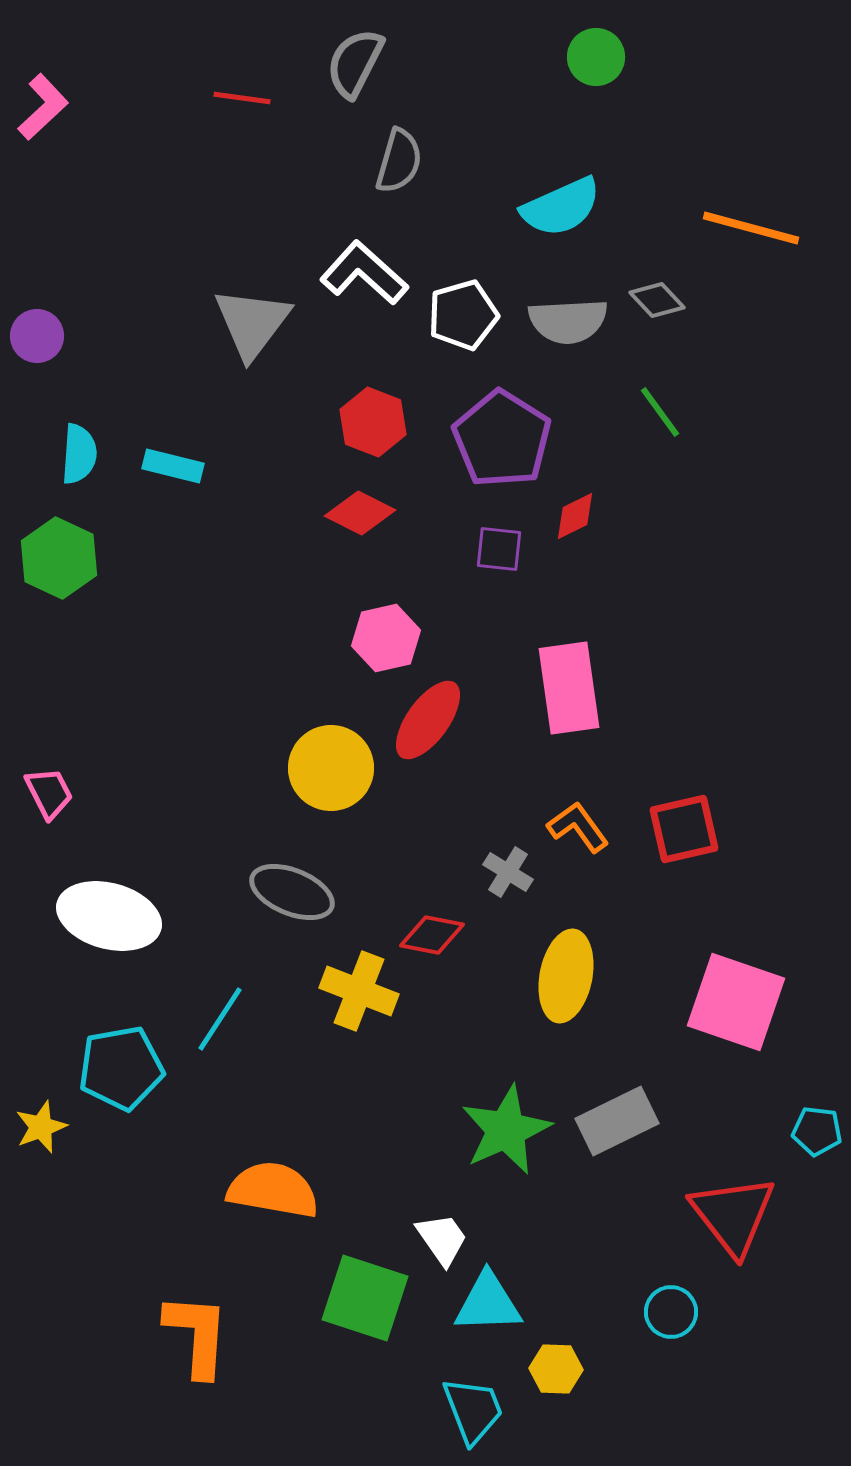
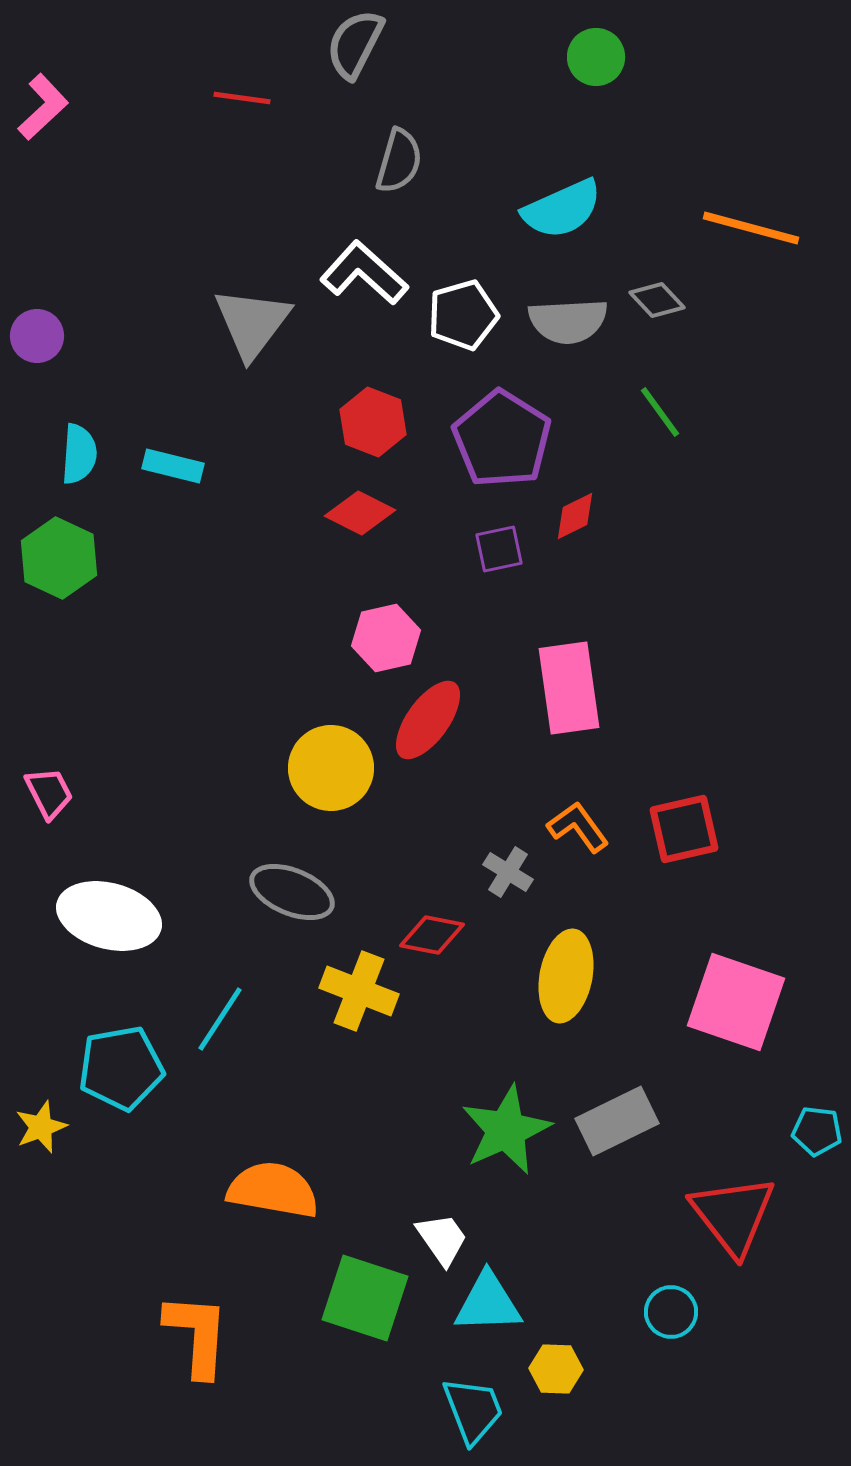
gray semicircle at (355, 63): moved 19 px up
cyan semicircle at (561, 207): moved 1 px right, 2 px down
purple square at (499, 549): rotated 18 degrees counterclockwise
